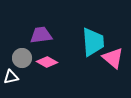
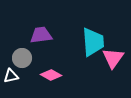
pink triangle: rotated 25 degrees clockwise
pink diamond: moved 4 px right, 13 px down
white triangle: moved 1 px up
